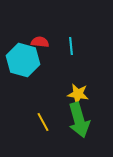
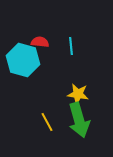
yellow line: moved 4 px right
